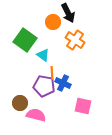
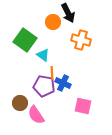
orange cross: moved 6 px right; rotated 18 degrees counterclockwise
pink semicircle: rotated 138 degrees counterclockwise
